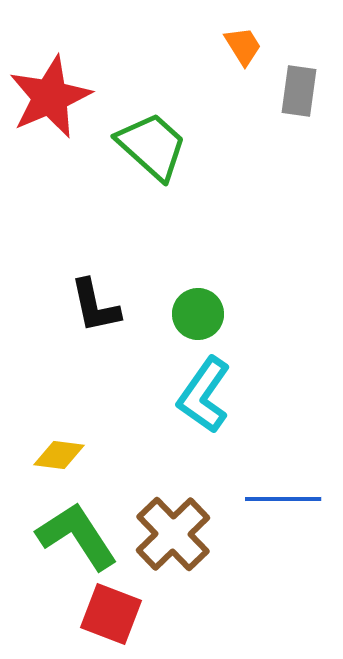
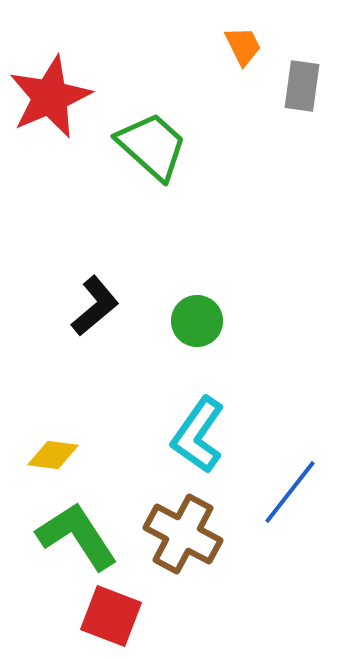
orange trapezoid: rotated 6 degrees clockwise
gray rectangle: moved 3 px right, 5 px up
black L-shape: rotated 118 degrees counterclockwise
green circle: moved 1 px left, 7 px down
cyan L-shape: moved 6 px left, 40 px down
yellow diamond: moved 6 px left
blue line: moved 7 px right, 7 px up; rotated 52 degrees counterclockwise
brown cross: moved 10 px right; rotated 18 degrees counterclockwise
red square: moved 2 px down
